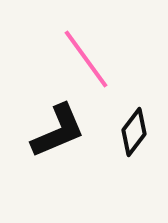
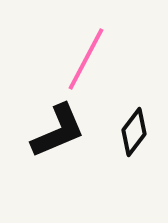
pink line: rotated 64 degrees clockwise
